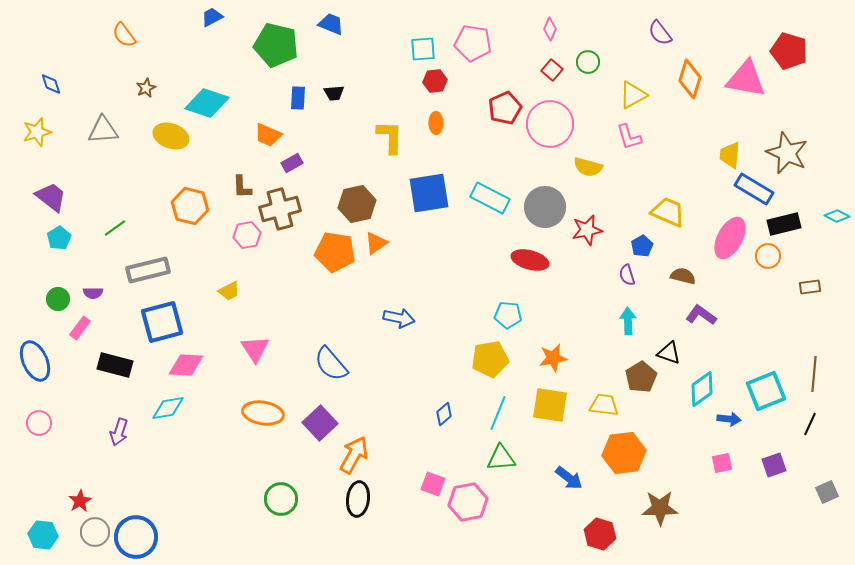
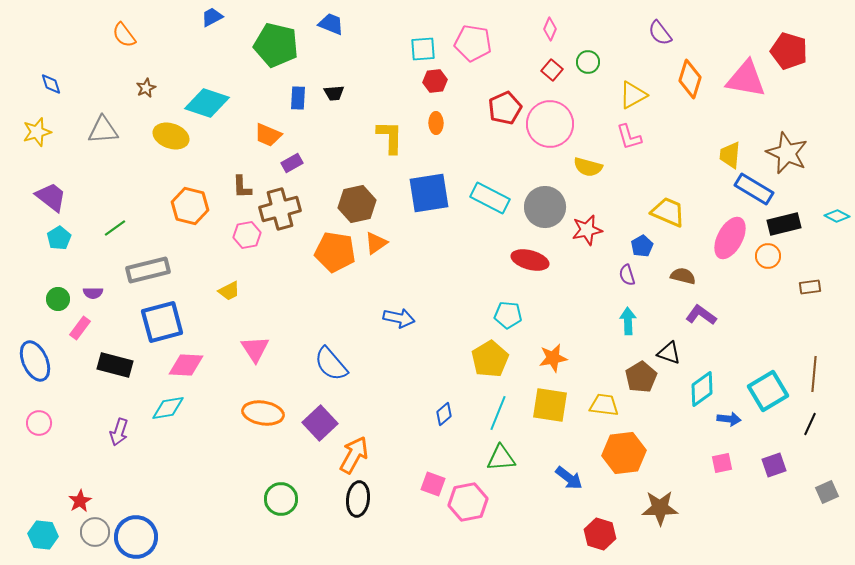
yellow pentagon at (490, 359): rotated 21 degrees counterclockwise
cyan square at (766, 391): moved 2 px right; rotated 9 degrees counterclockwise
